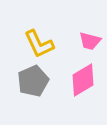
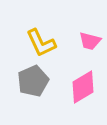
yellow L-shape: moved 2 px right, 1 px up
pink diamond: moved 7 px down
